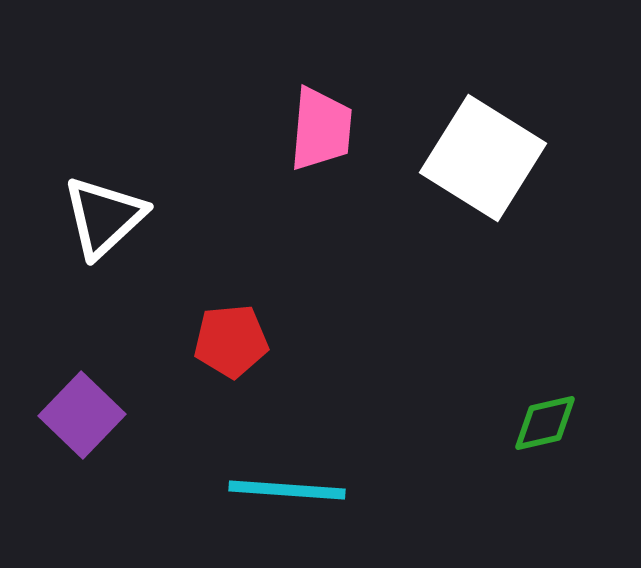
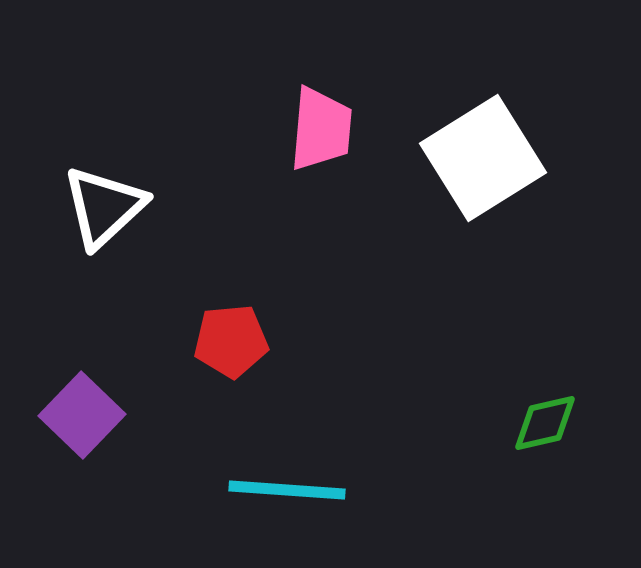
white square: rotated 26 degrees clockwise
white triangle: moved 10 px up
